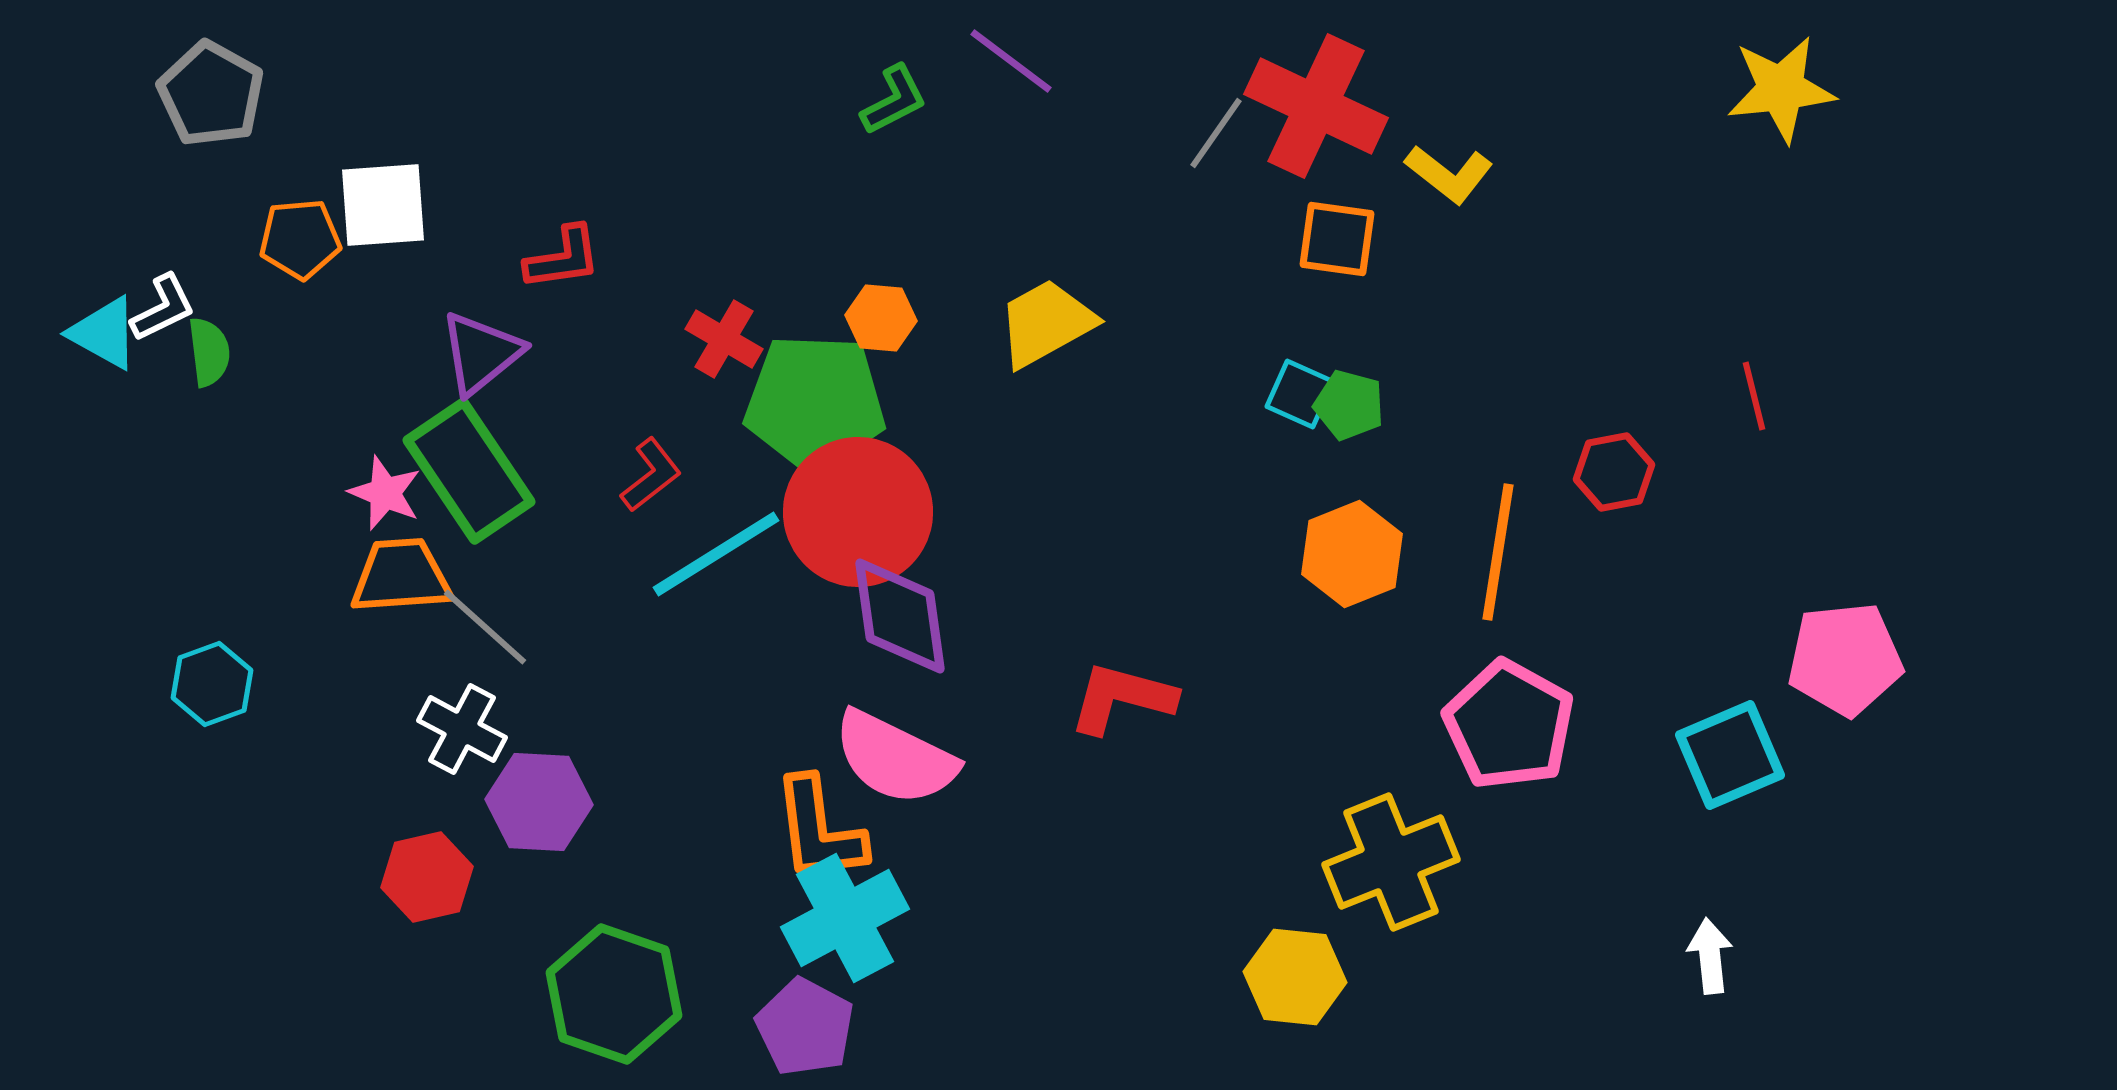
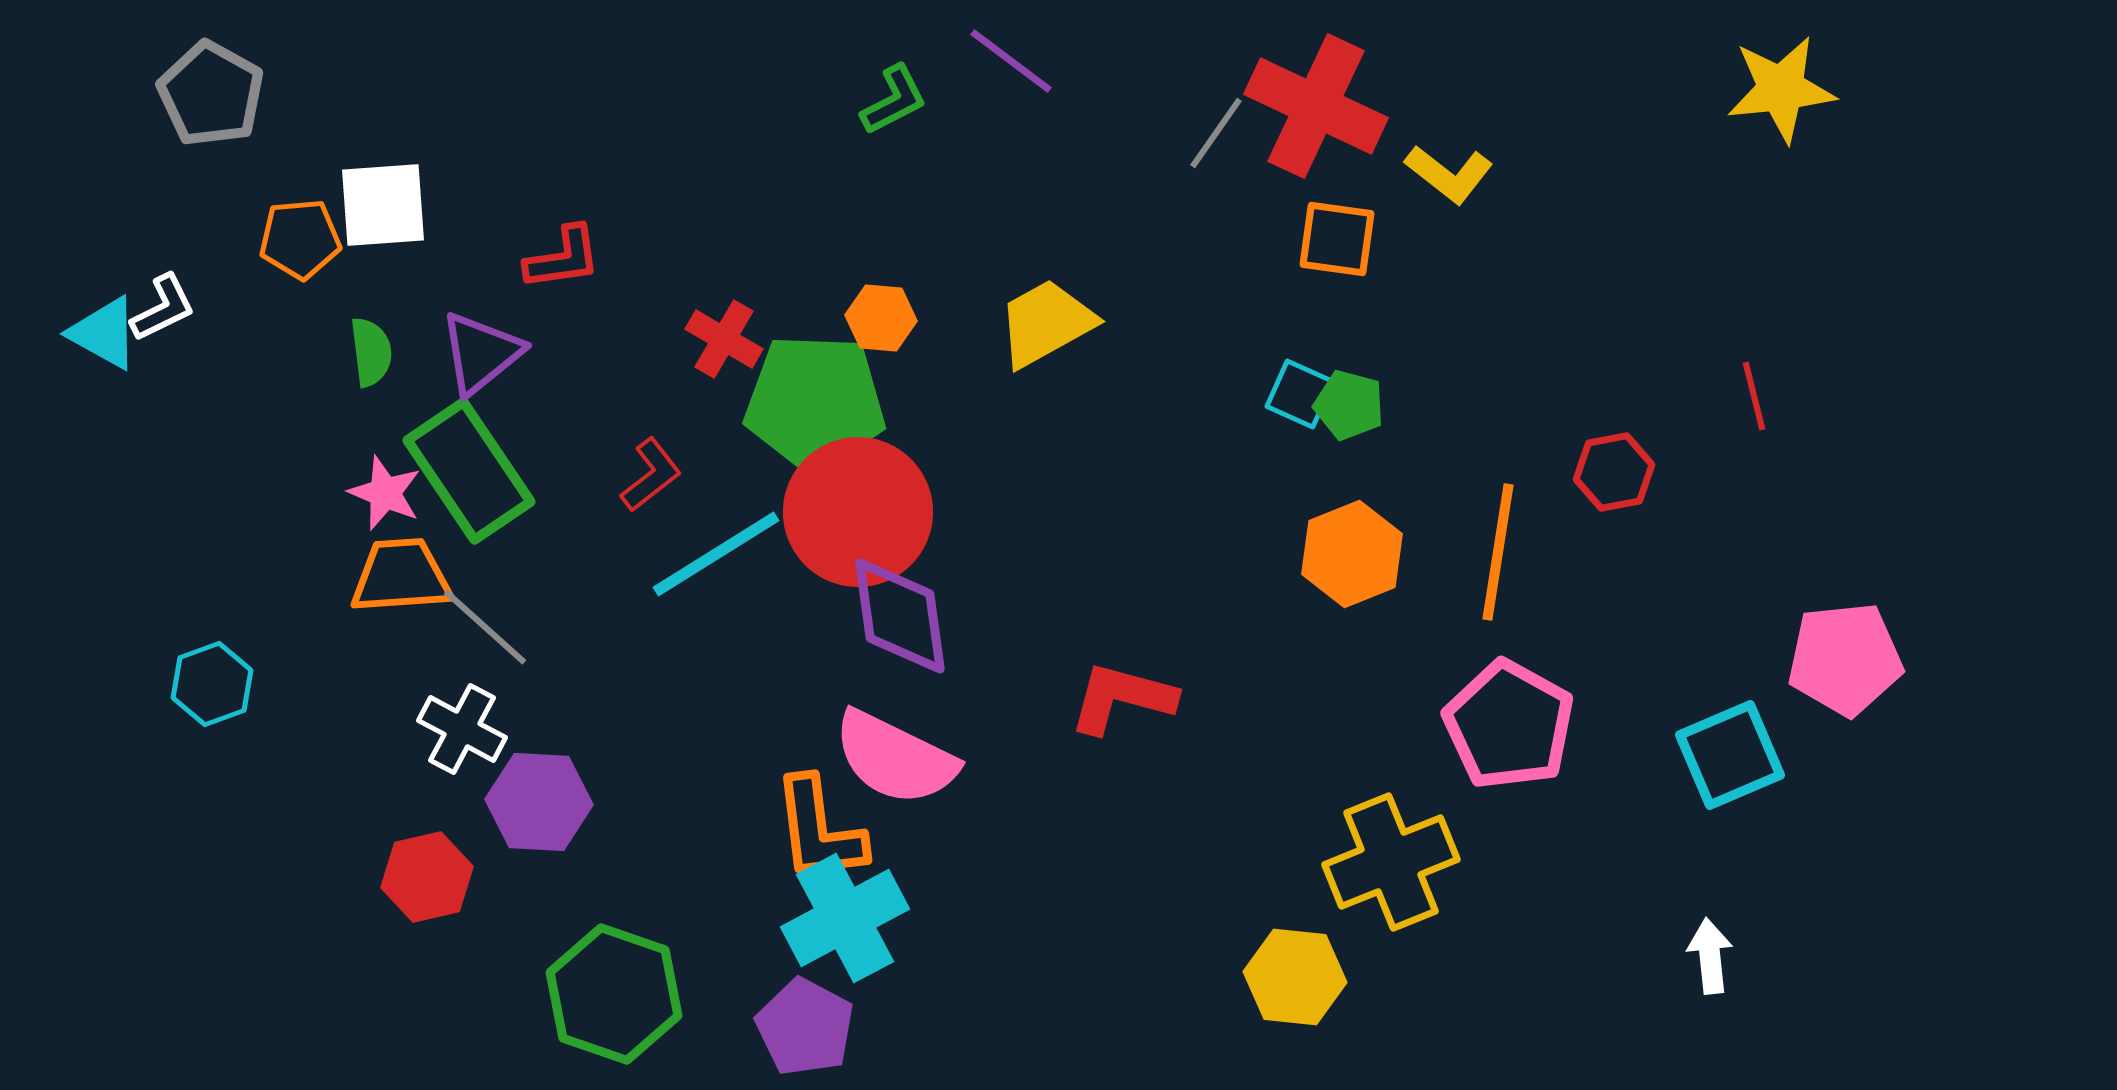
green semicircle at (209, 352): moved 162 px right
